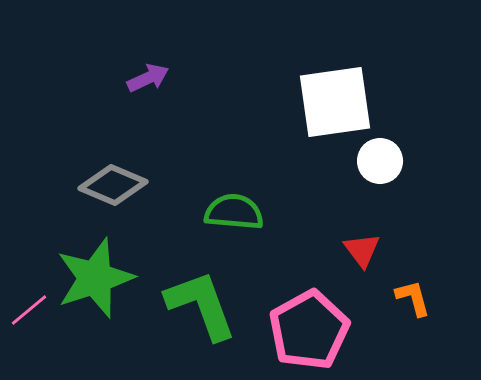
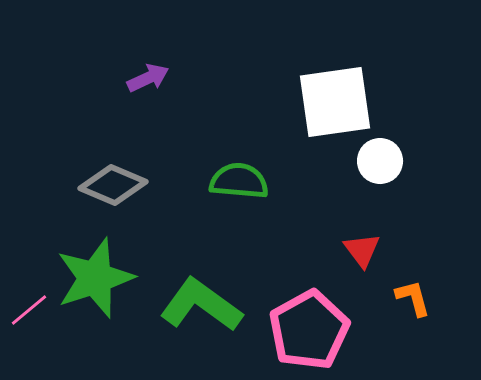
green semicircle: moved 5 px right, 31 px up
green L-shape: rotated 34 degrees counterclockwise
